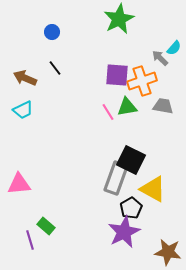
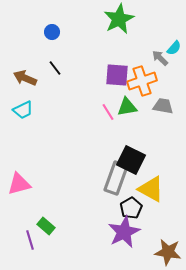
pink triangle: rotated 10 degrees counterclockwise
yellow triangle: moved 2 px left
